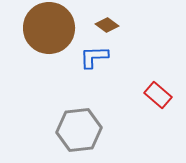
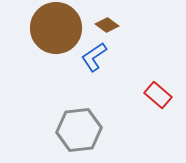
brown circle: moved 7 px right
blue L-shape: rotated 32 degrees counterclockwise
